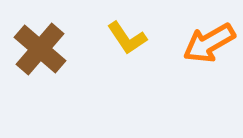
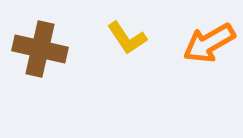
brown cross: rotated 28 degrees counterclockwise
